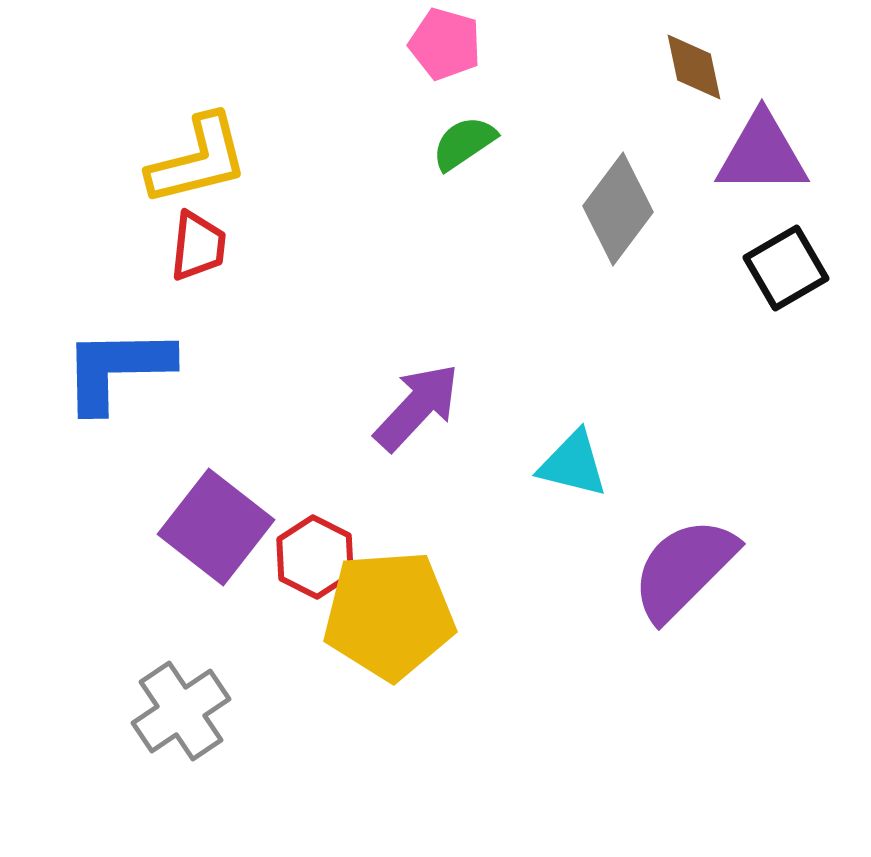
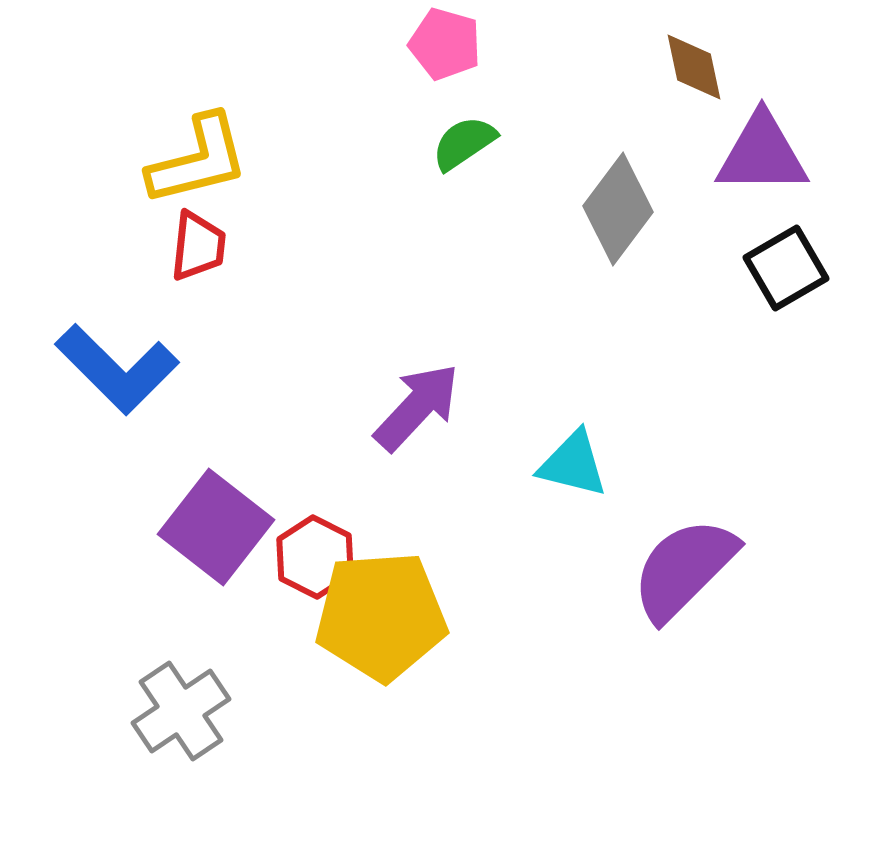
blue L-shape: rotated 134 degrees counterclockwise
yellow pentagon: moved 8 px left, 1 px down
